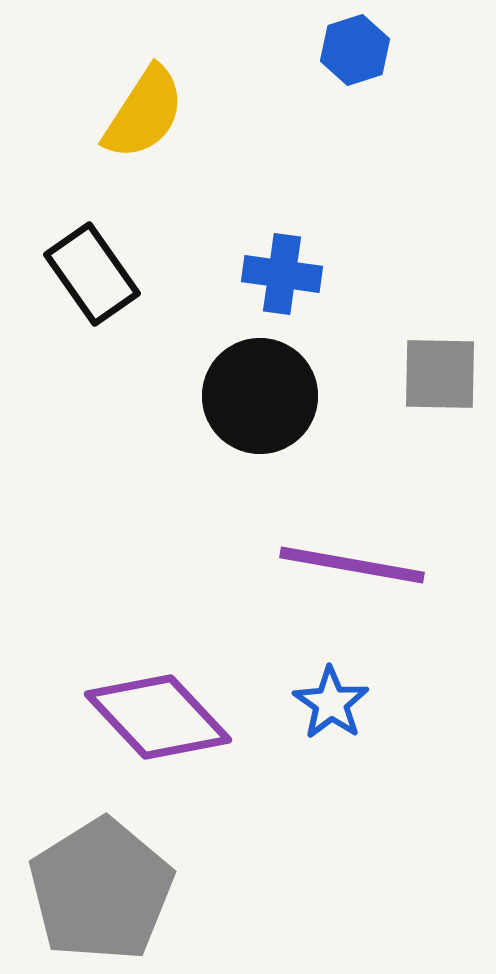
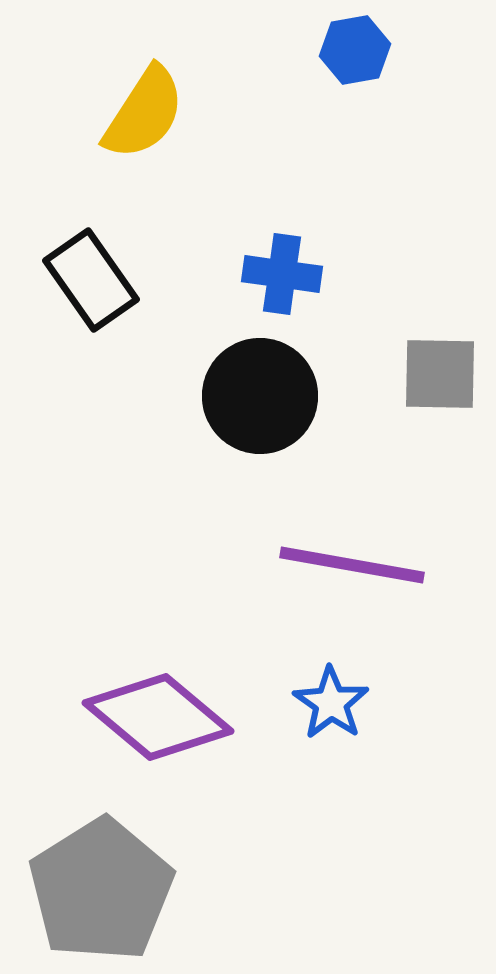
blue hexagon: rotated 8 degrees clockwise
black rectangle: moved 1 px left, 6 px down
purple diamond: rotated 7 degrees counterclockwise
